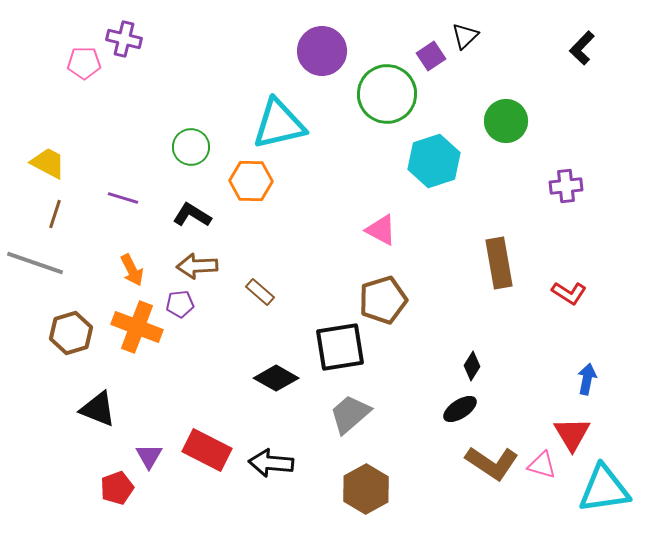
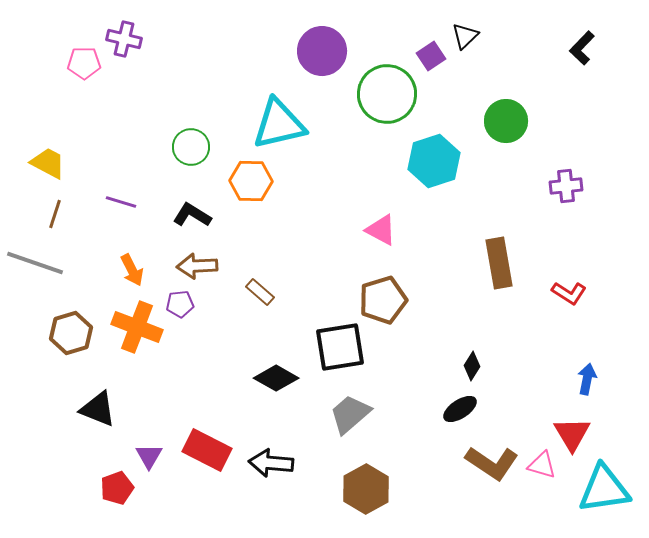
purple line at (123, 198): moved 2 px left, 4 px down
